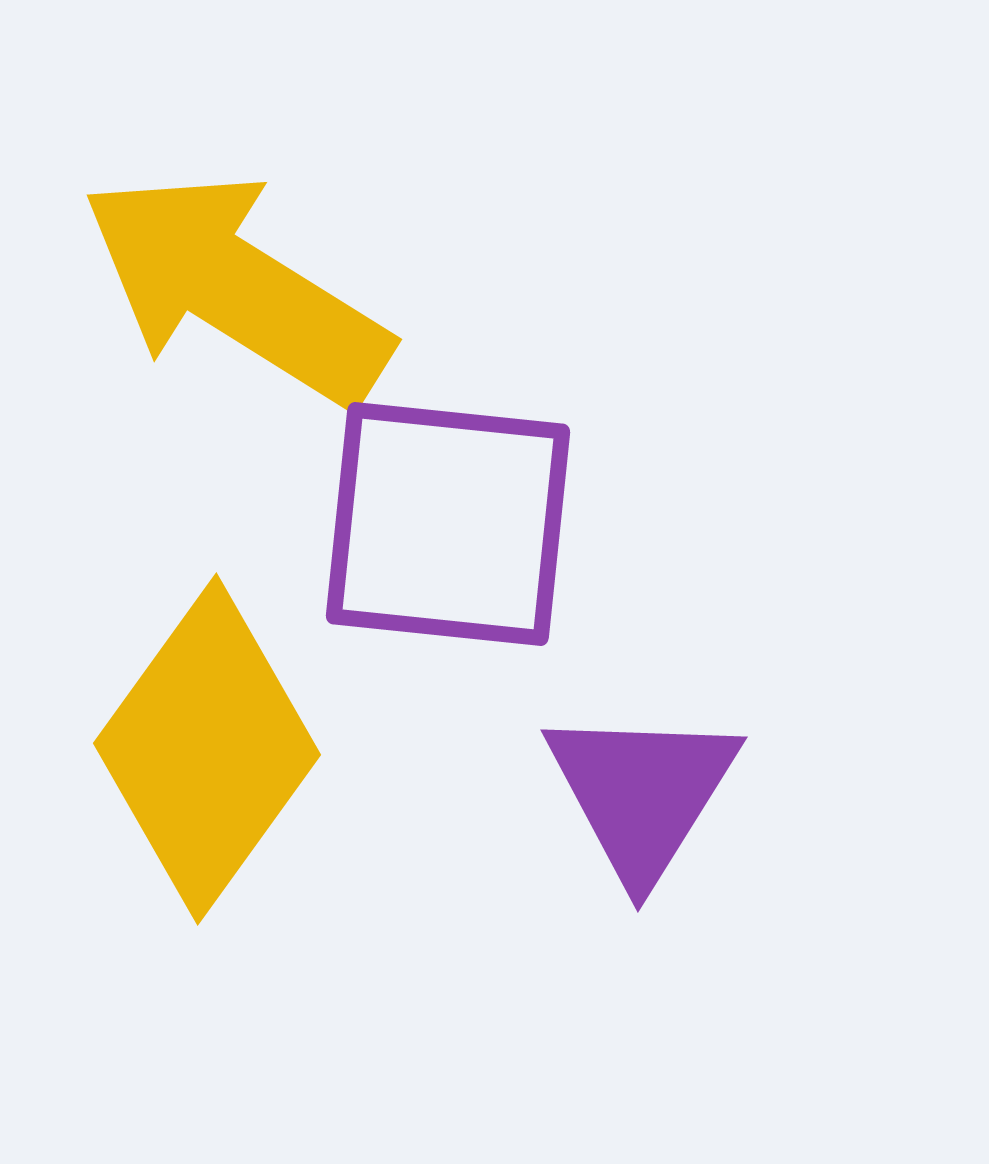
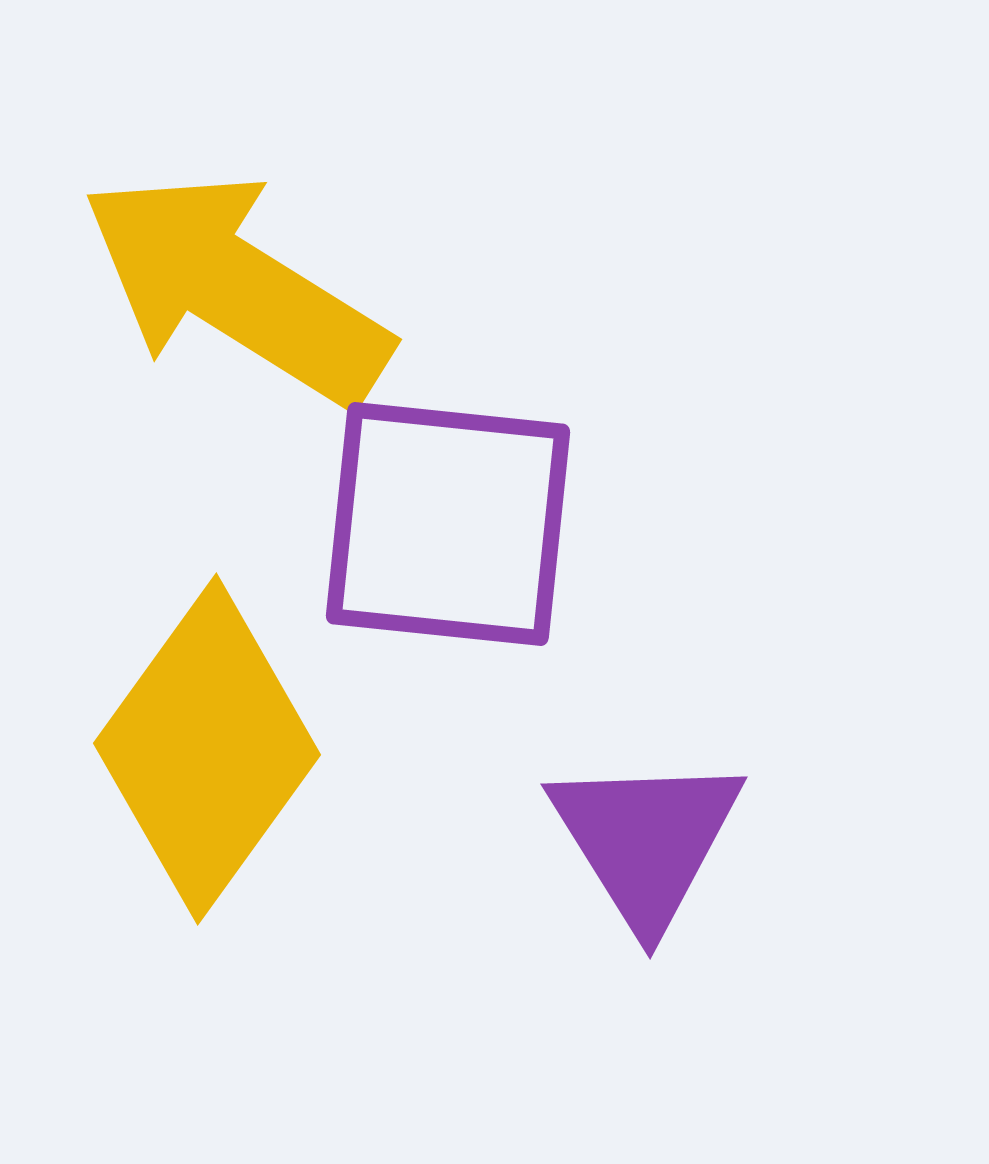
purple triangle: moved 4 px right, 47 px down; rotated 4 degrees counterclockwise
